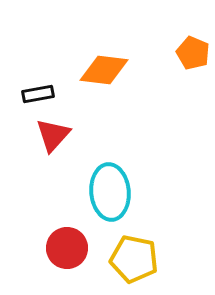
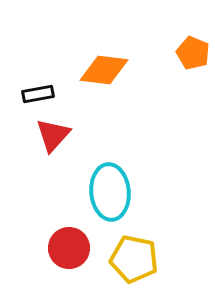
red circle: moved 2 px right
